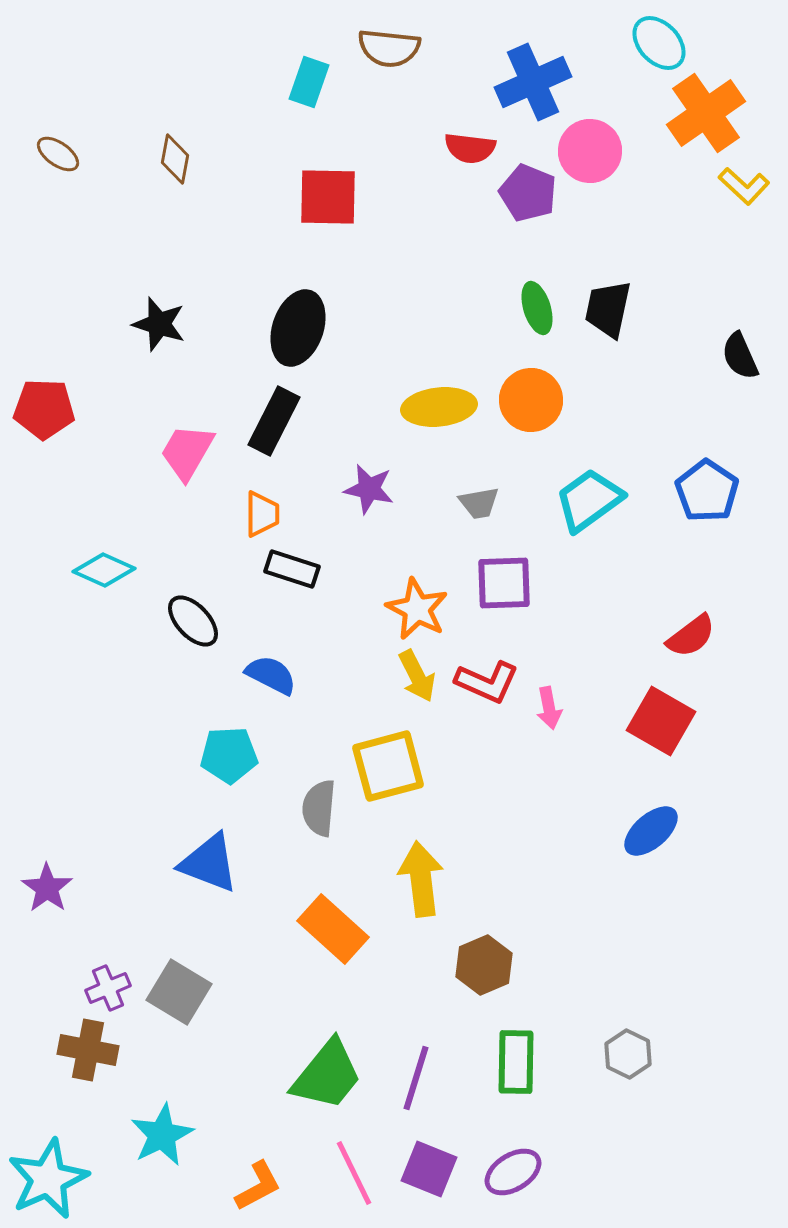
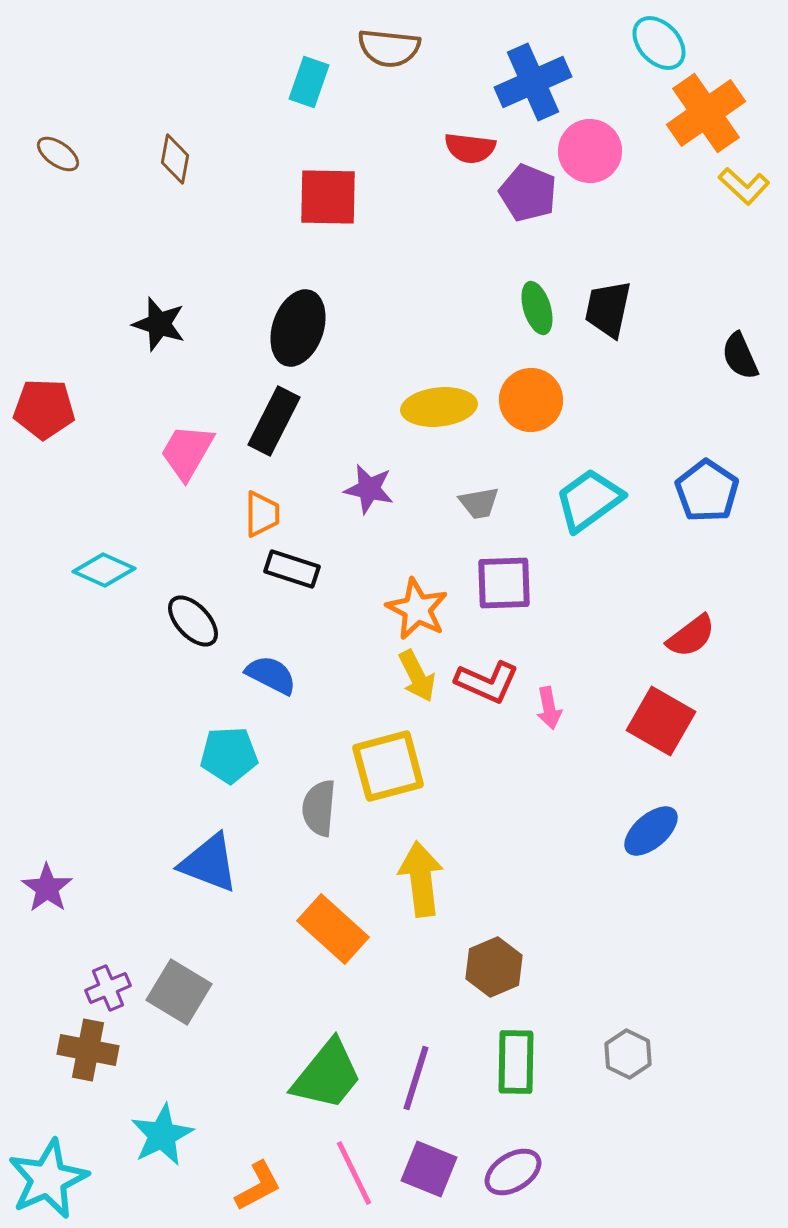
brown hexagon at (484, 965): moved 10 px right, 2 px down
